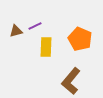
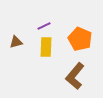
purple line: moved 9 px right
brown triangle: moved 11 px down
brown L-shape: moved 4 px right, 5 px up
